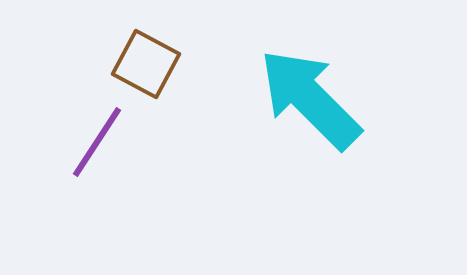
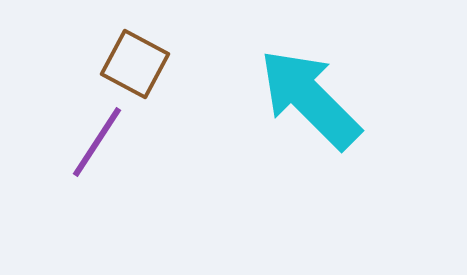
brown square: moved 11 px left
